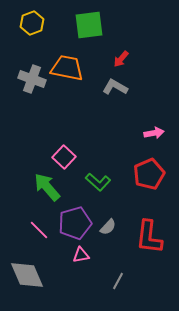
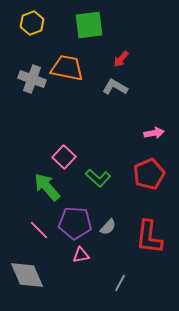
green L-shape: moved 4 px up
purple pentagon: rotated 20 degrees clockwise
gray line: moved 2 px right, 2 px down
